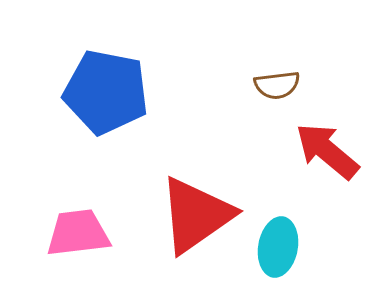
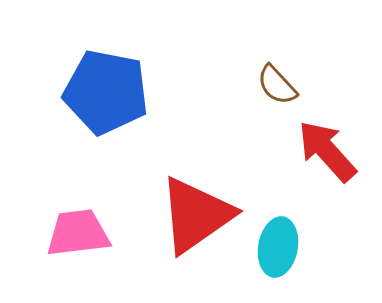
brown semicircle: rotated 54 degrees clockwise
red arrow: rotated 8 degrees clockwise
